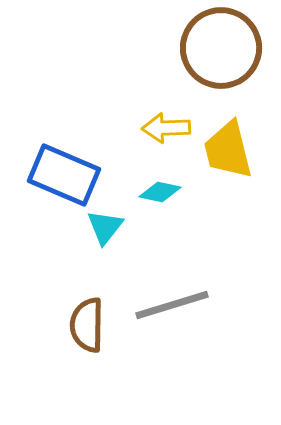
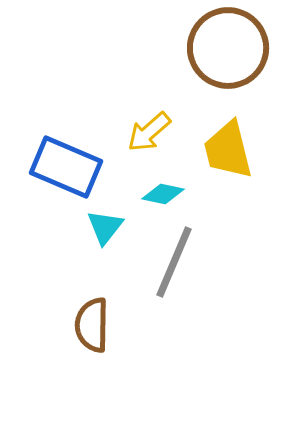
brown circle: moved 7 px right
yellow arrow: moved 17 px left, 4 px down; rotated 39 degrees counterclockwise
blue rectangle: moved 2 px right, 8 px up
cyan diamond: moved 3 px right, 2 px down
gray line: moved 2 px right, 43 px up; rotated 50 degrees counterclockwise
brown semicircle: moved 5 px right
